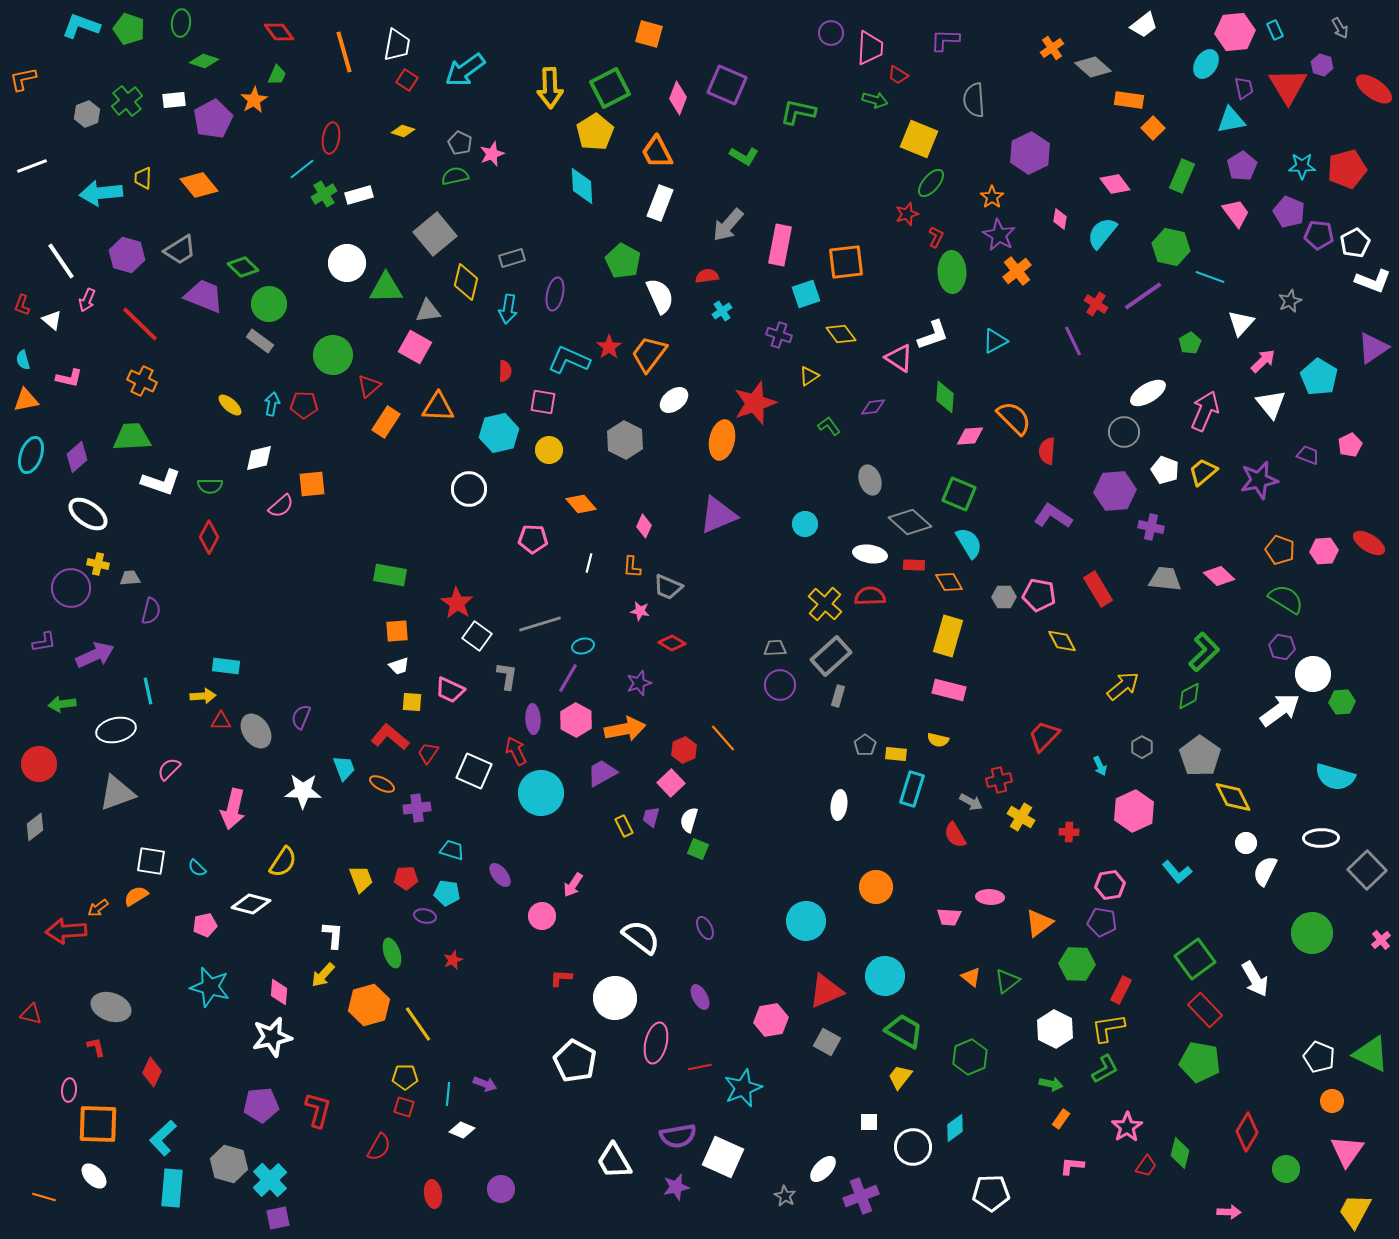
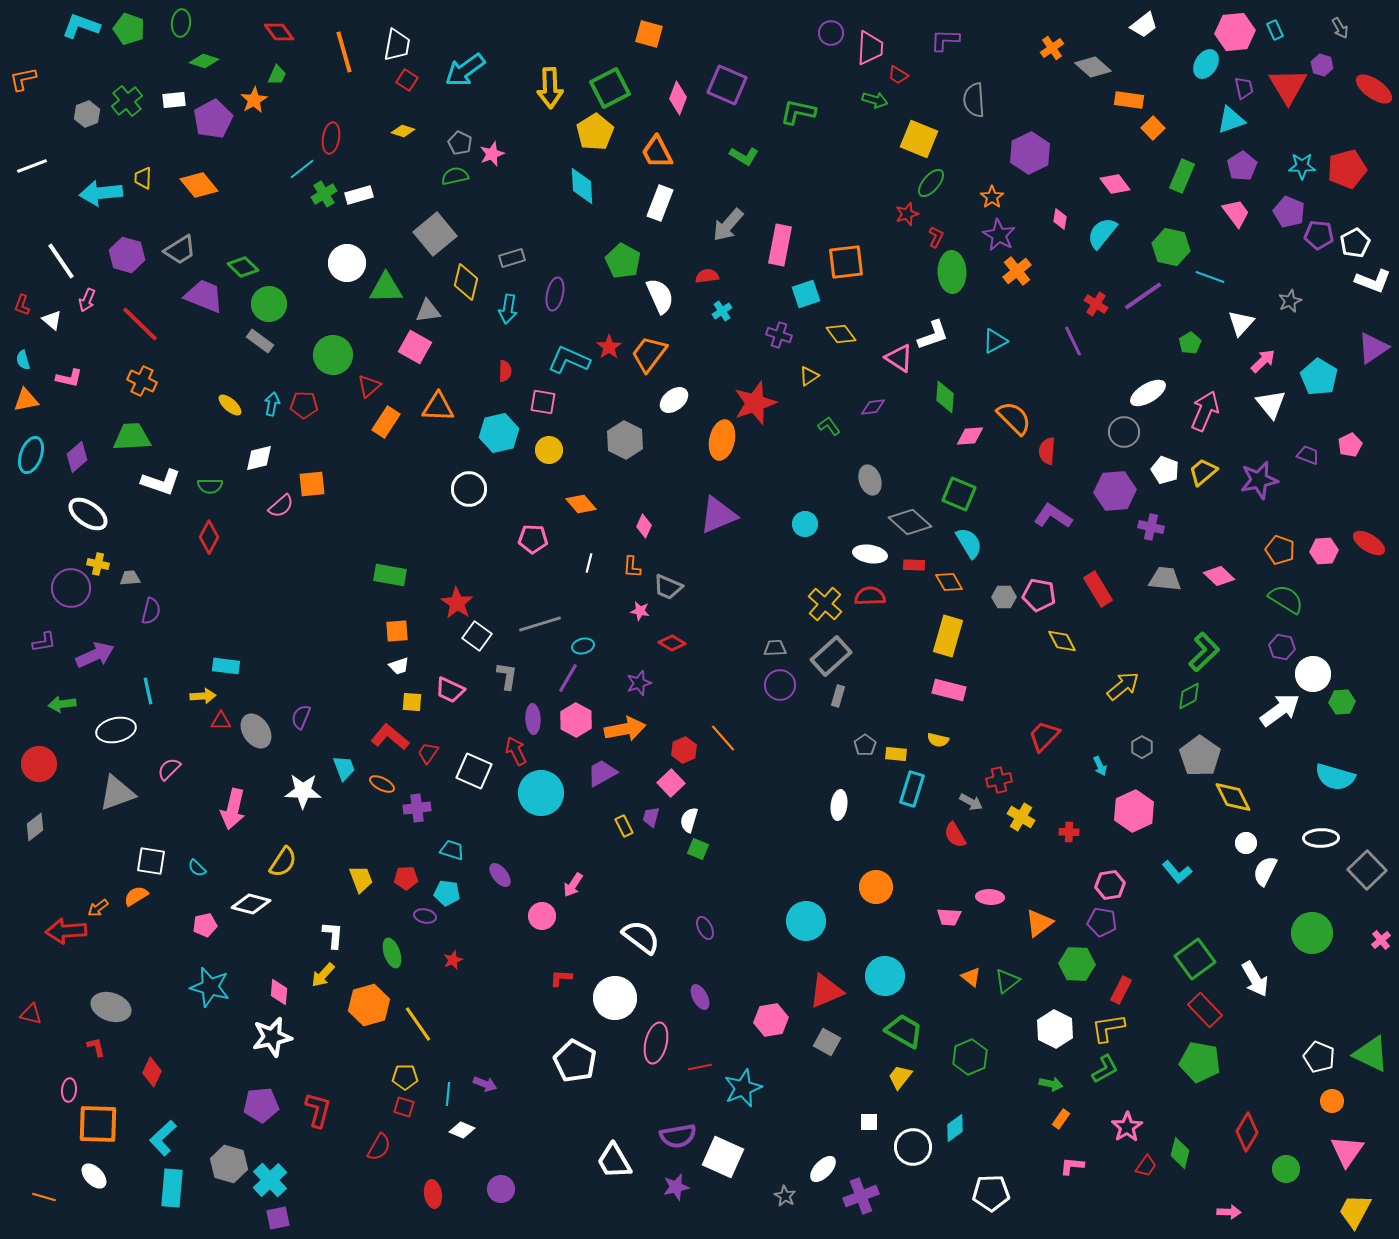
cyan triangle at (1231, 120): rotated 8 degrees counterclockwise
